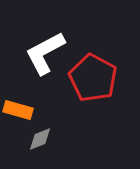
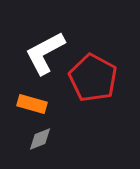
orange rectangle: moved 14 px right, 6 px up
